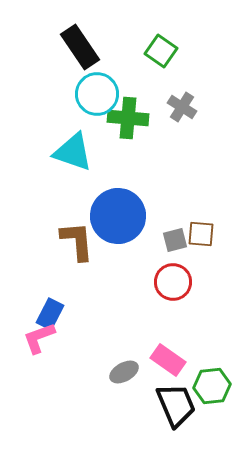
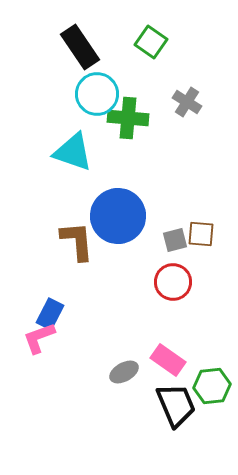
green square: moved 10 px left, 9 px up
gray cross: moved 5 px right, 5 px up
